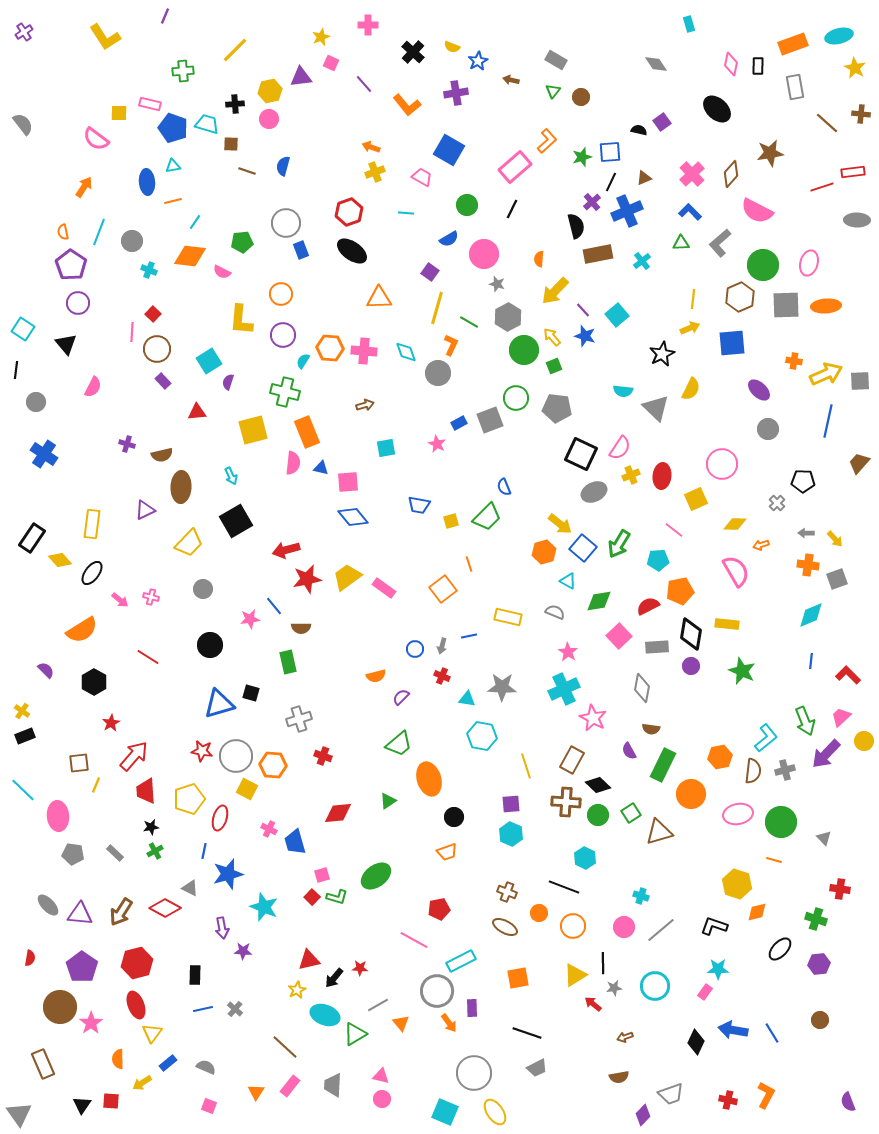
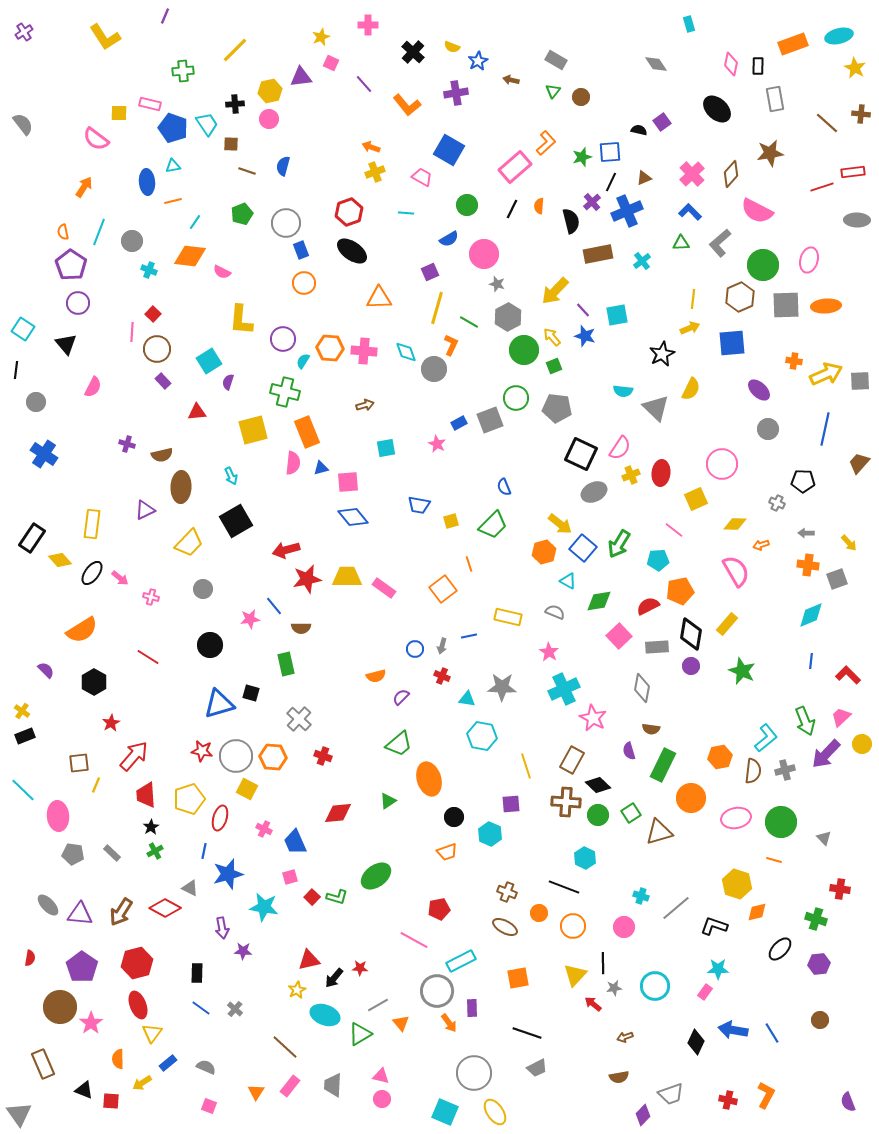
gray rectangle at (795, 87): moved 20 px left, 12 px down
cyan trapezoid at (207, 124): rotated 40 degrees clockwise
orange L-shape at (547, 141): moved 1 px left, 2 px down
black semicircle at (576, 226): moved 5 px left, 5 px up
green pentagon at (242, 242): moved 28 px up; rotated 15 degrees counterclockwise
orange semicircle at (539, 259): moved 53 px up
pink ellipse at (809, 263): moved 3 px up
purple square at (430, 272): rotated 30 degrees clockwise
orange circle at (281, 294): moved 23 px right, 11 px up
cyan square at (617, 315): rotated 30 degrees clockwise
purple circle at (283, 335): moved 4 px down
gray circle at (438, 373): moved 4 px left, 4 px up
blue line at (828, 421): moved 3 px left, 8 px down
blue triangle at (321, 468): rotated 28 degrees counterclockwise
red ellipse at (662, 476): moved 1 px left, 3 px up
gray cross at (777, 503): rotated 21 degrees counterclockwise
green trapezoid at (487, 517): moved 6 px right, 8 px down
yellow arrow at (835, 539): moved 14 px right, 4 px down
yellow trapezoid at (347, 577): rotated 36 degrees clockwise
pink arrow at (120, 600): moved 22 px up
yellow rectangle at (727, 624): rotated 55 degrees counterclockwise
pink star at (568, 652): moved 19 px left
green rectangle at (288, 662): moved 2 px left, 2 px down
gray cross at (299, 719): rotated 30 degrees counterclockwise
yellow circle at (864, 741): moved 2 px left, 3 px down
purple semicircle at (629, 751): rotated 12 degrees clockwise
orange hexagon at (273, 765): moved 8 px up
red trapezoid at (146, 791): moved 4 px down
orange circle at (691, 794): moved 4 px down
pink ellipse at (738, 814): moved 2 px left, 4 px down
black star at (151, 827): rotated 21 degrees counterclockwise
pink cross at (269, 829): moved 5 px left
cyan hexagon at (511, 834): moved 21 px left
blue trapezoid at (295, 842): rotated 8 degrees counterclockwise
gray rectangle at (115, 853): moved 3 px left
pink square at (322, 875): moved 32 px left, 2 px down
cyan star at (264, 907): rotated 12 degrees counterclockwise
gray line at (661, 930): moved 15 px right, 22 px up
black rectangle at (195, 975): moved 2 px right, 2 px up
yellow triangle at (575, 975): rotated 15 degrees counterclockwise
red ellipse at (136, 1005): moved 2 px right
blue line at (203, 1009): moved 2 px left, 1 px up; rotated 48 degrees clockwise
green triangle at (355, 1034): moved 5 px right
black triangle at (82, 1105): moved 2 px right, 15 px up; rotated 42 degrees counterclockwise
